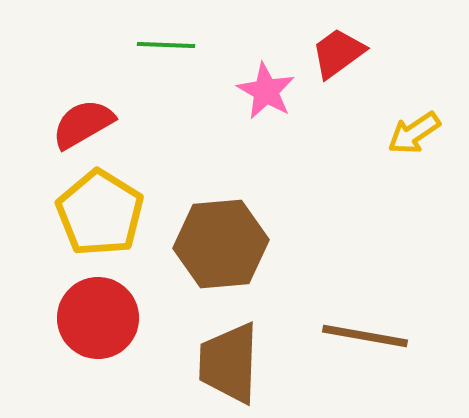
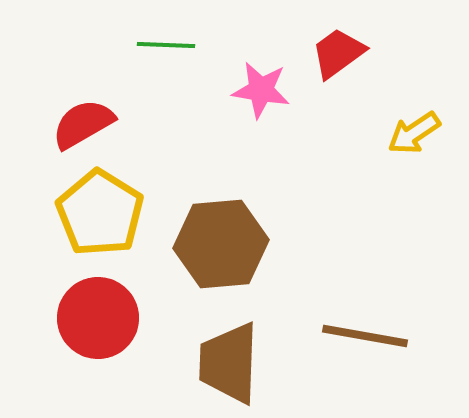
pink star: moved 5 px left, 1 px up; rotated 20 degrees counterclockwise
